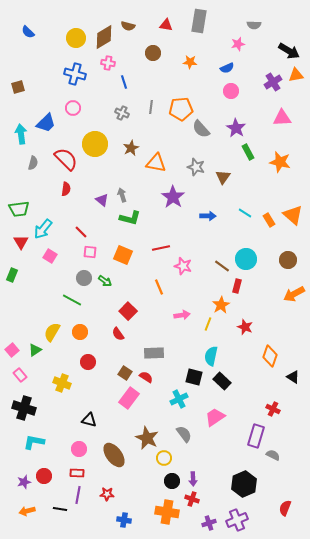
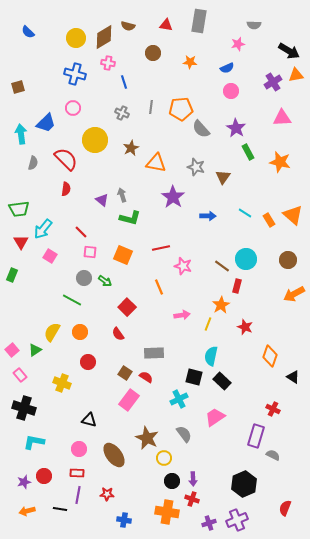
yellow circle at (95, 144): moved 4 px up
red square at (128, 311): moved 1 px left, 4 px up
pink rectangle at (129, 398): moved 2 px down
